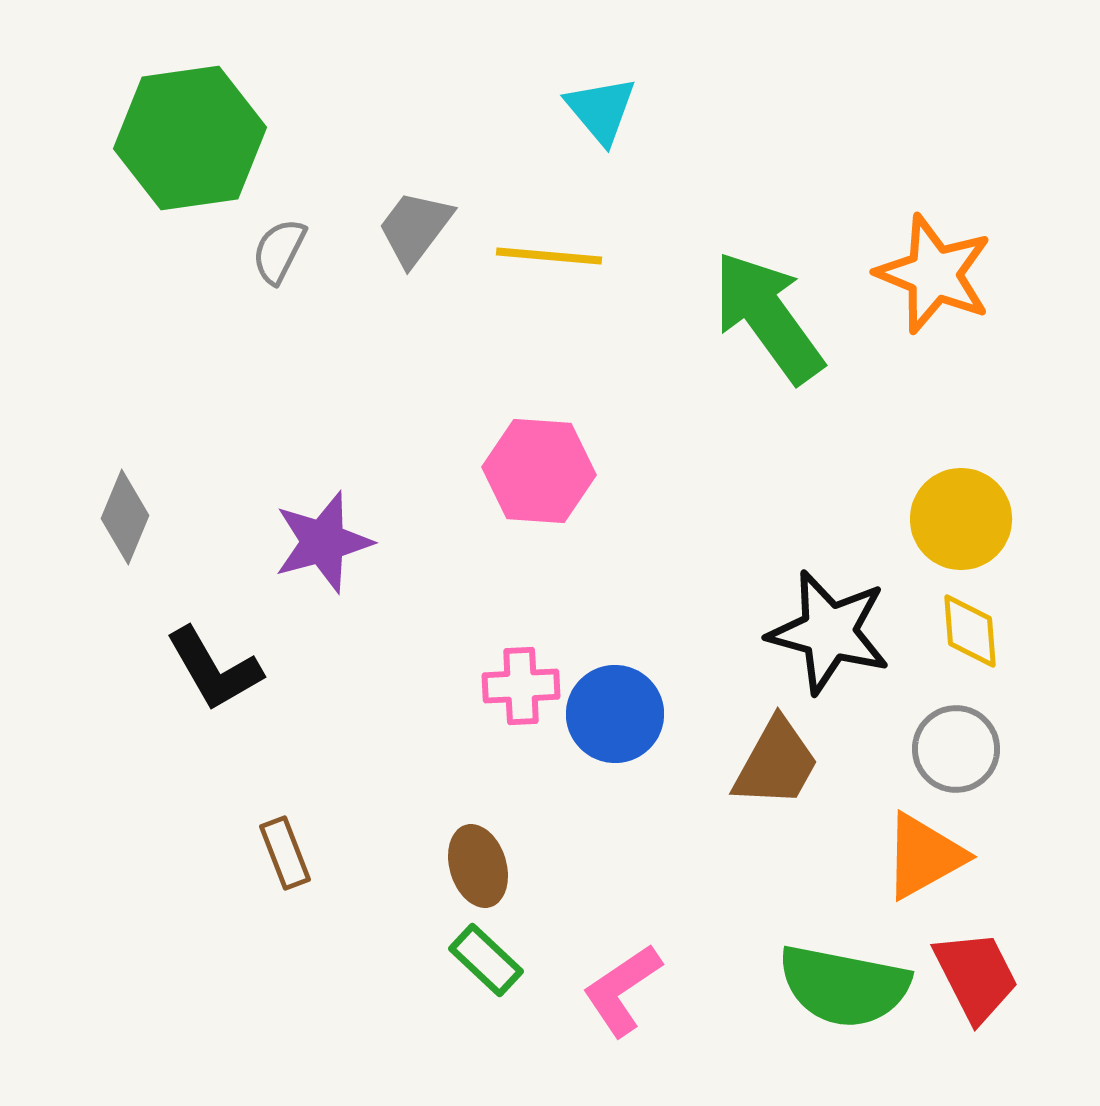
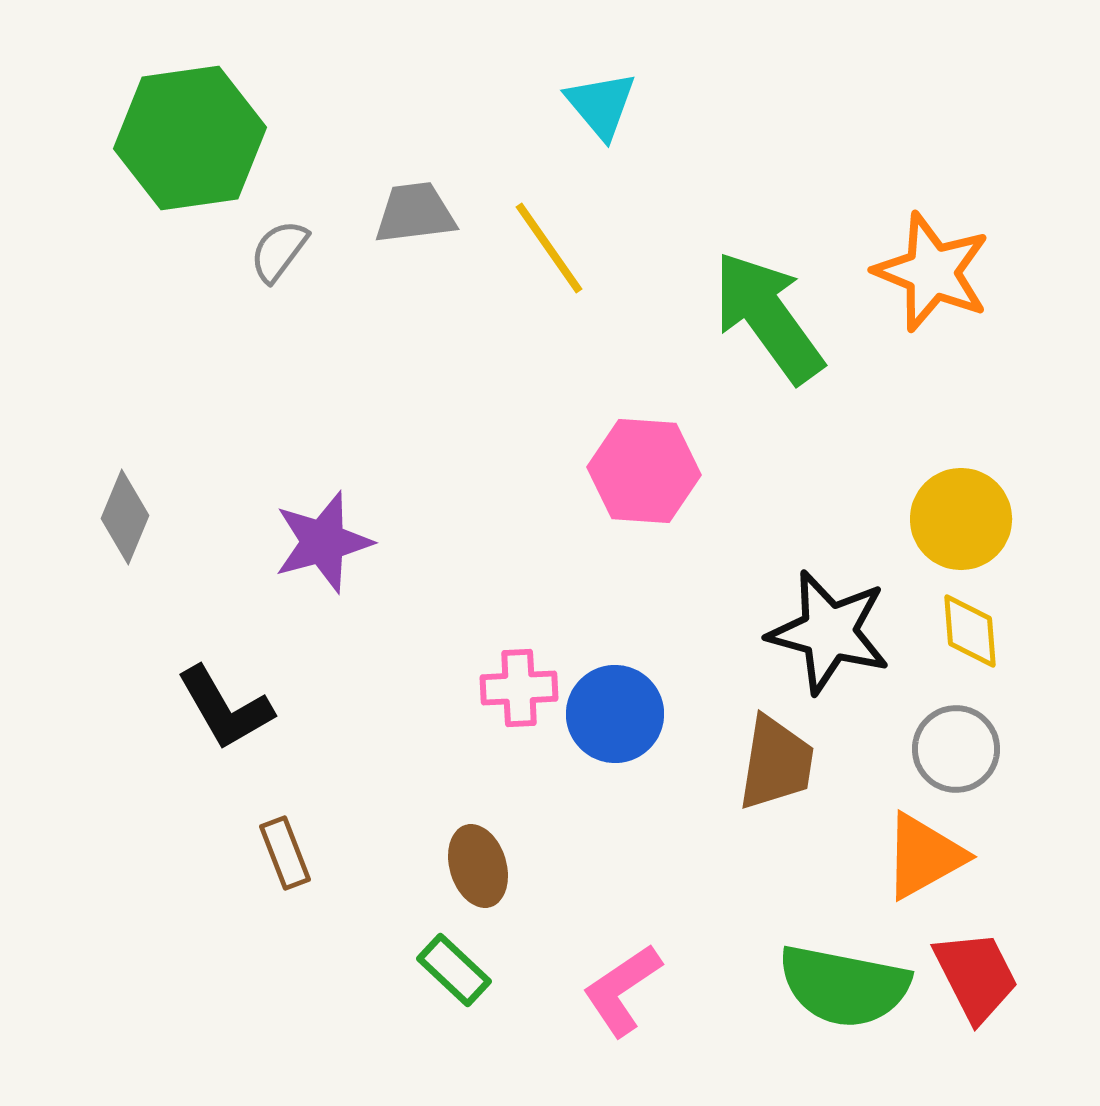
cyan triangle: moved 5 px up
gray trapezoid: moved 15 px up; rotated 46 degrees clockwise
gray semicircle: rotated 10 degrees clockwise
yellow line: moved 8 px up; rotated 50 degrees clockwise
orange star: moved 2 px left, 2 px up
pink hexagon: moved 105 px right
black L-shape: moved 11 px right, 39 px down
pink cross: moved 2 px left, 2 px down
brown trapezoid: rotated 20 degrees counterclockwise
green rectangle: moved 32 px left, 10 px down
